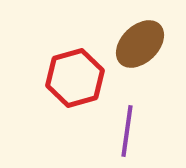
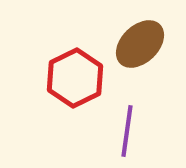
red hexagon: rotated 10 degrees counterclockwise
